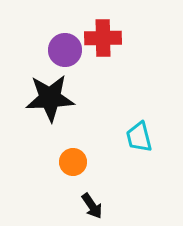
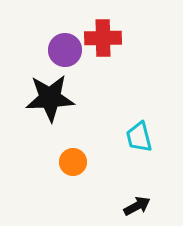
black arrow: moved 45 px right; rotated 84 degrees counterclockwise
